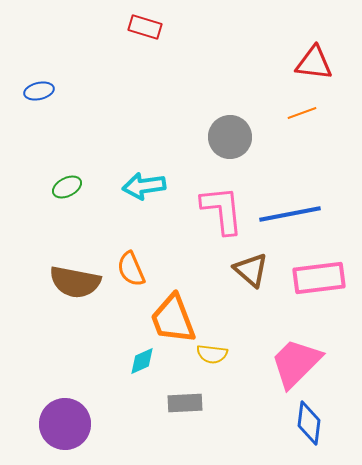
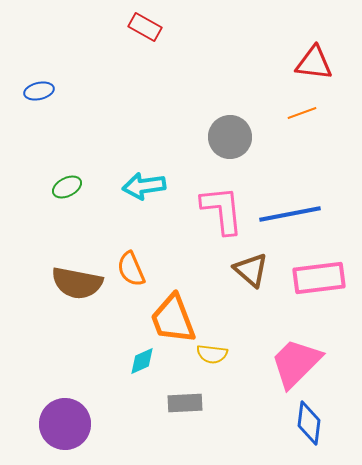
red rectangle: rotated 12 degrees clockwise
brown semicircle: moved 2 px right, 1 px down
